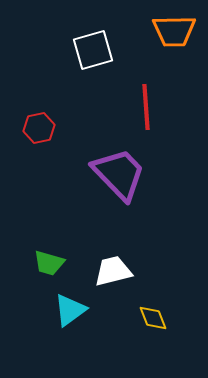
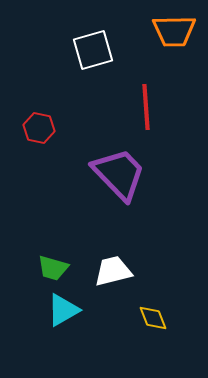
red hexagon: rotated 24 degrees clockwise
green trapezoid: moved 4 px right, 5 px down
cyan triangle: moved 7 px left; rotated 6 degrees clockwise
